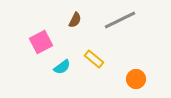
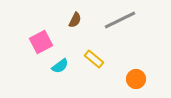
cyan semicircle: moved 2 px left, 1 px up
